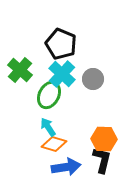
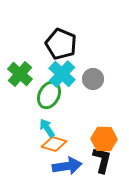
green cross: moved 4 px down
cyan arrow: moved 1 px left, 1 px down
blue arrow: moved 1 px right, 1 px up
